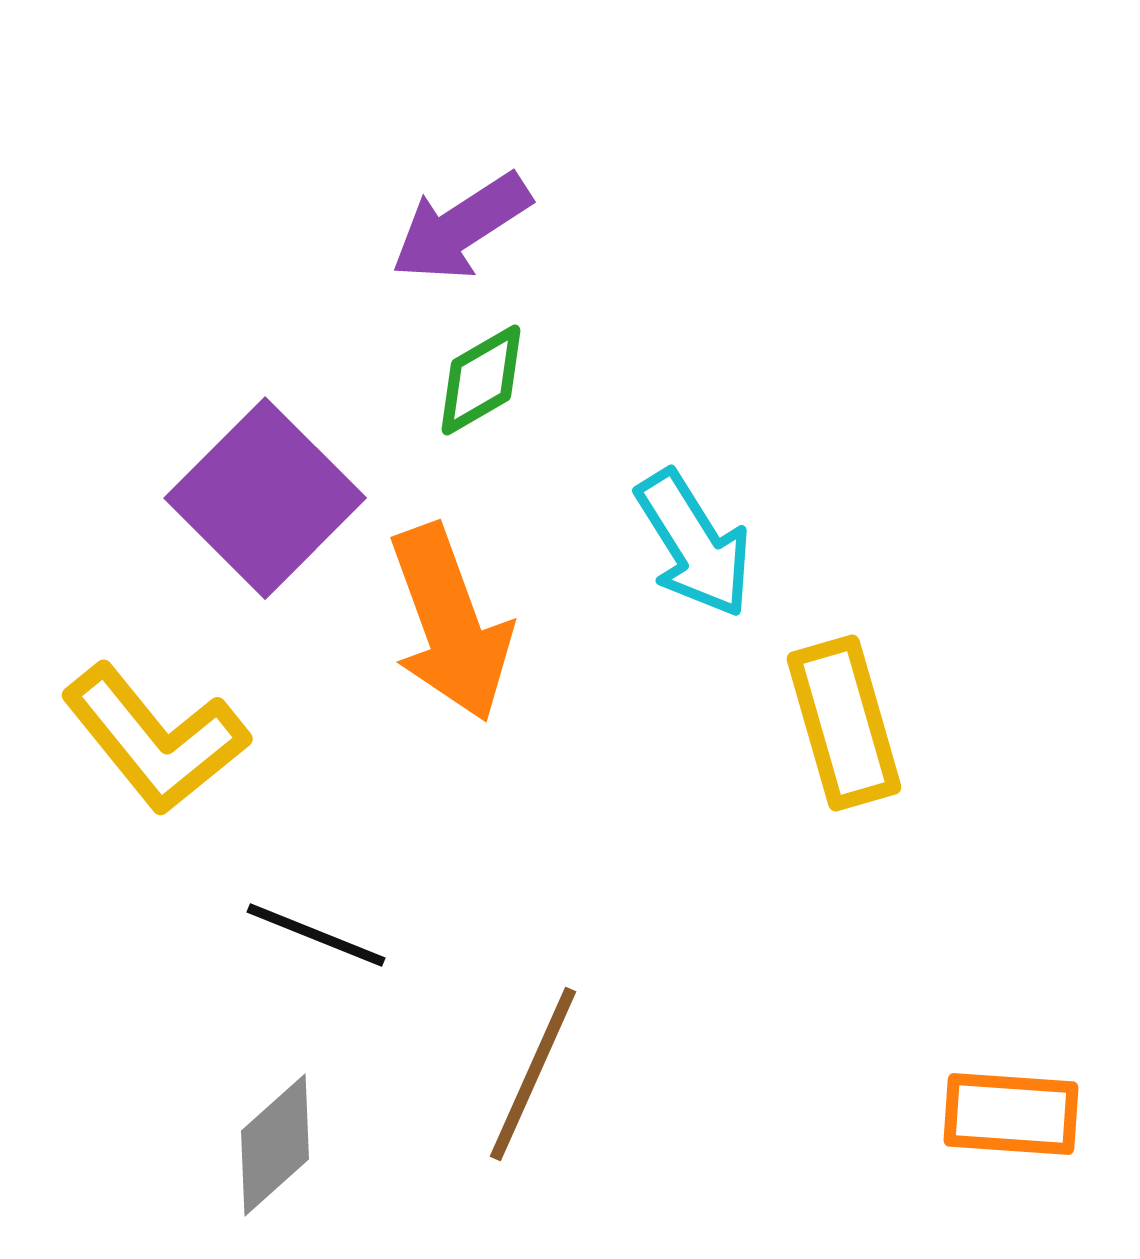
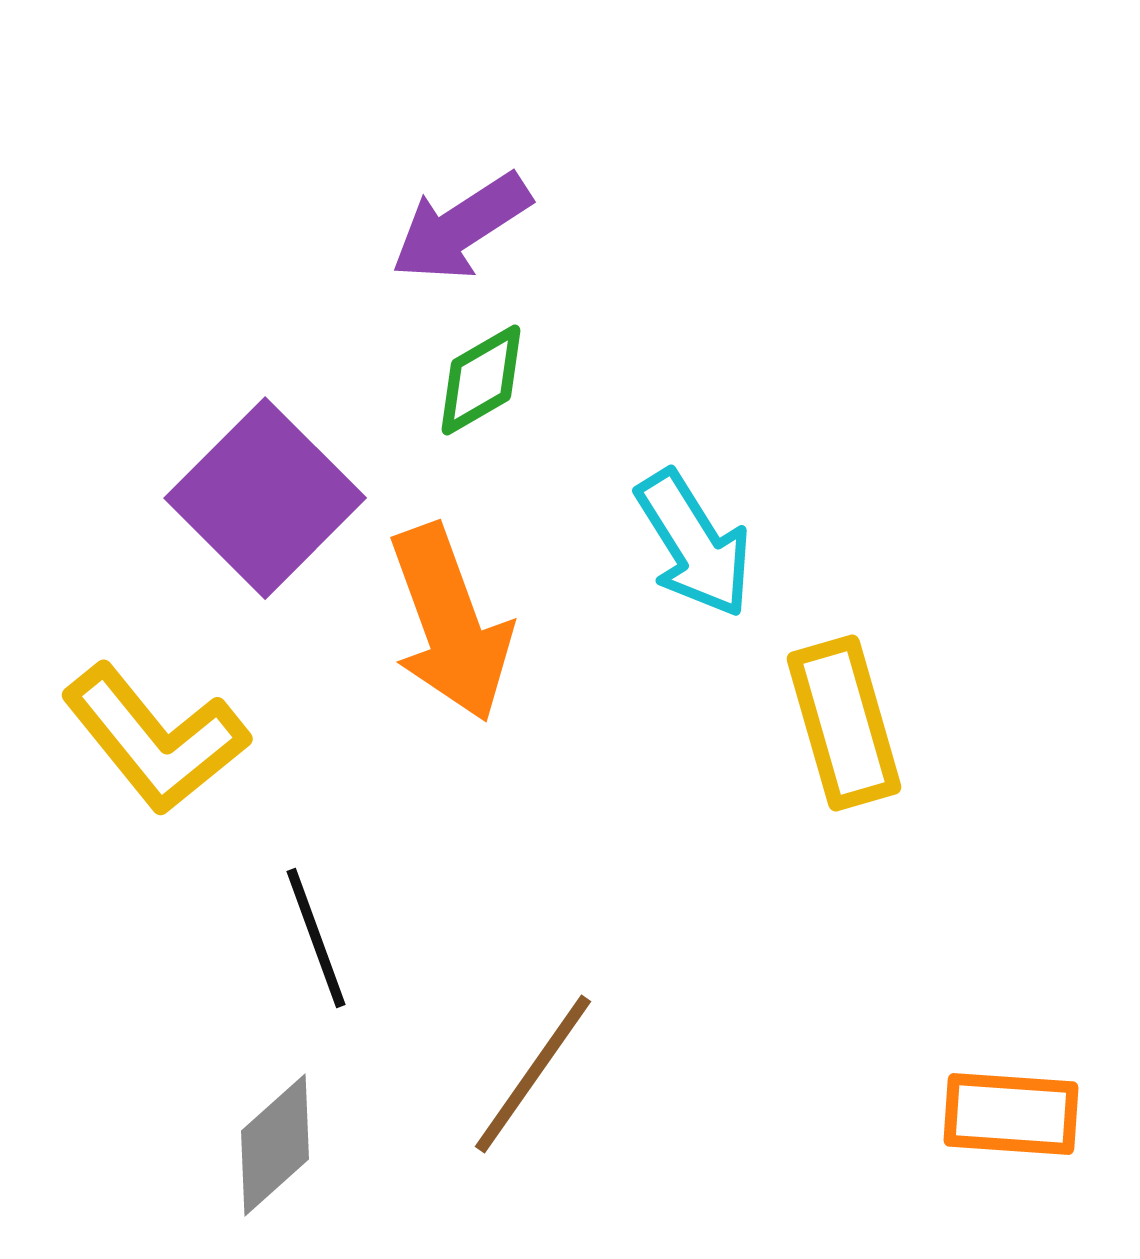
black line: moved 3 px down; rotated 48 degrees clockwise
brown line: rotated 11 degrees clockwise
